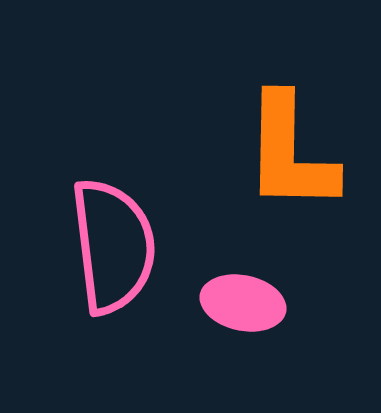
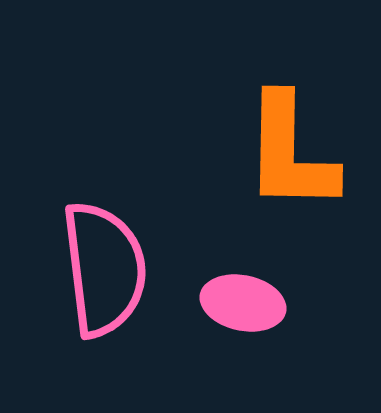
pink semicircle: moved 9 px left, 23 px down
